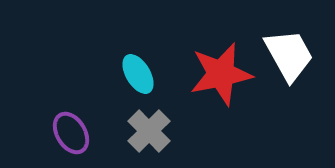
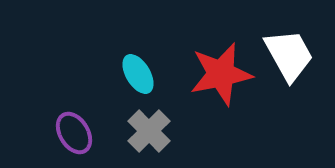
purple ellipse: moved 3 px right
